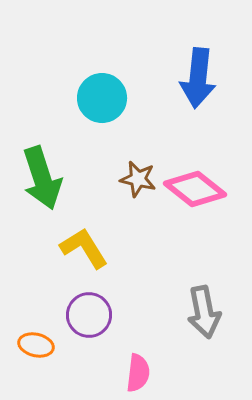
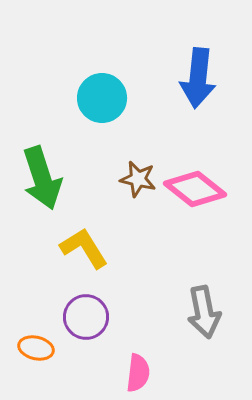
purple circle: moved 3 px left, 2 px down
orange ellipse: moved 3 px down
